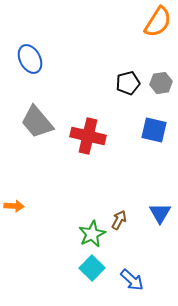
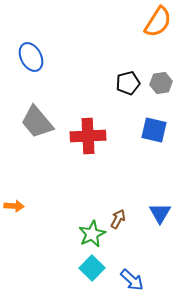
blue ellipse: moved 1 px right, 2 px up
red cross: rotated 16 degrees counterclockwise
brown arrow: moved 1 px left, 1 px up
